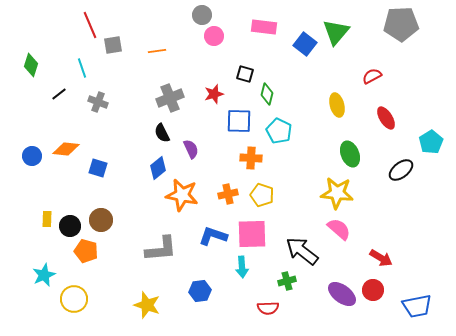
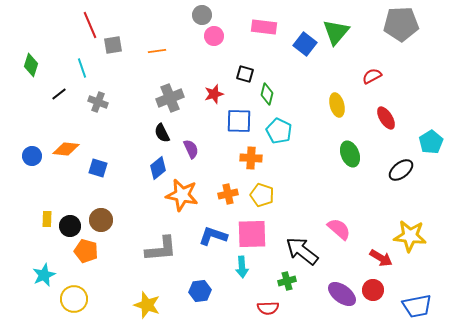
yellow star at (337, 193): moved 73 px right, 43 px down
